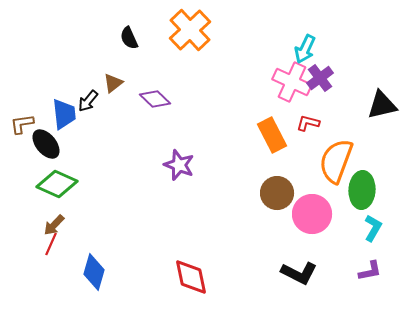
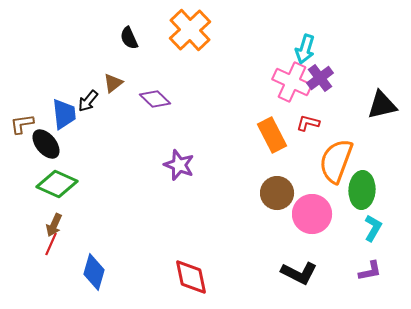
cyan arrow: rotated 8 degrees counterclockwise
brown arrow: rotated 20 degrees counterclockwise
